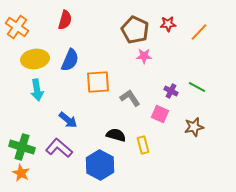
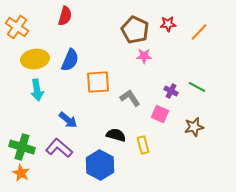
red semicircle: moved 4 px up
